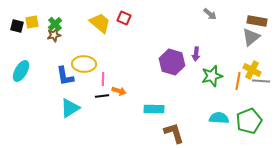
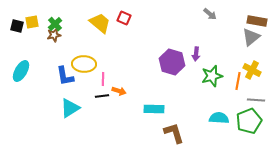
gray line: moved 5 px left, 19 px down
